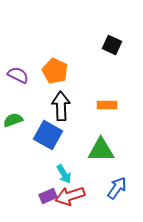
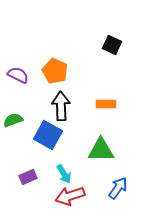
orange rectangle: moved 1 px left, 1 px up
blue arrow: moved 1 px right
purple rectangle: moved 20 px left, 19 px up
